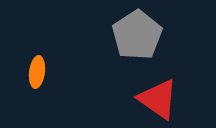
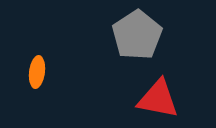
red triangle: rotated 24 degrees counterclockwise
